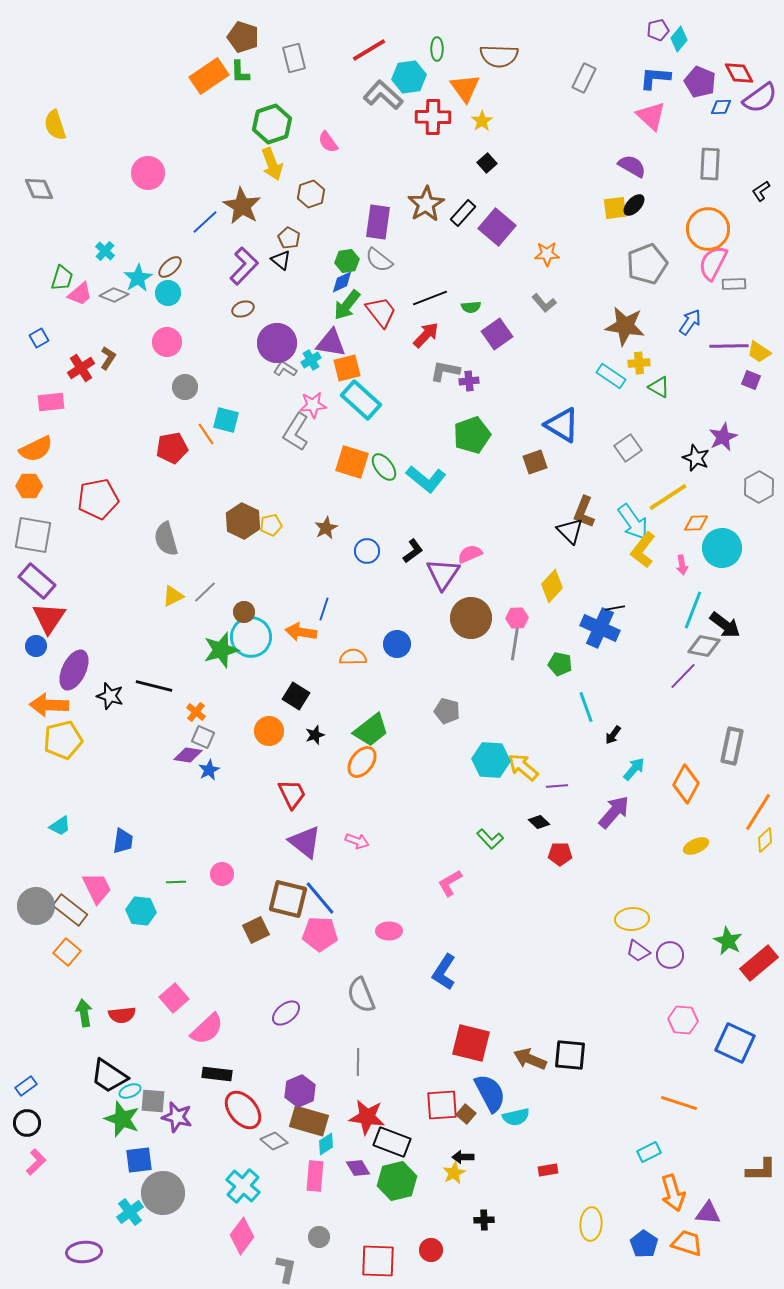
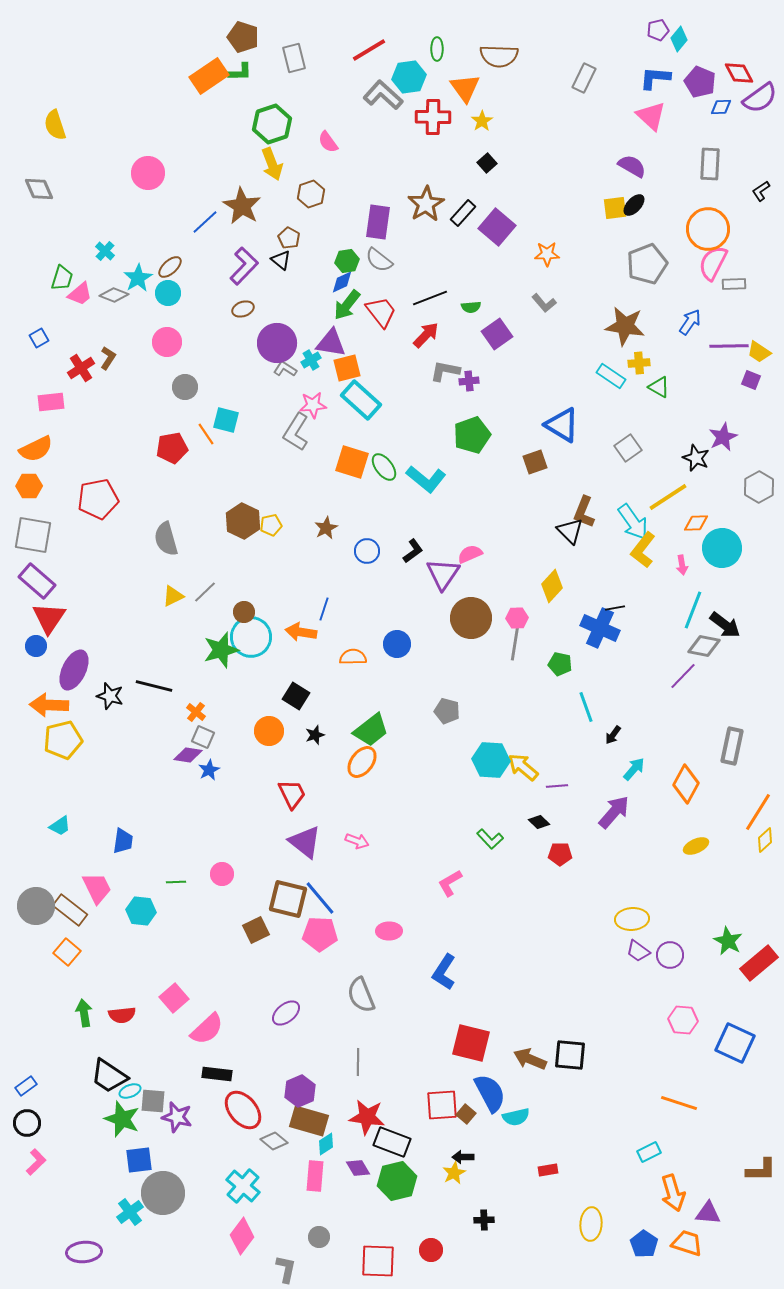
green L-shape at (240, 72): rotated 90 degrees counterclockwise
